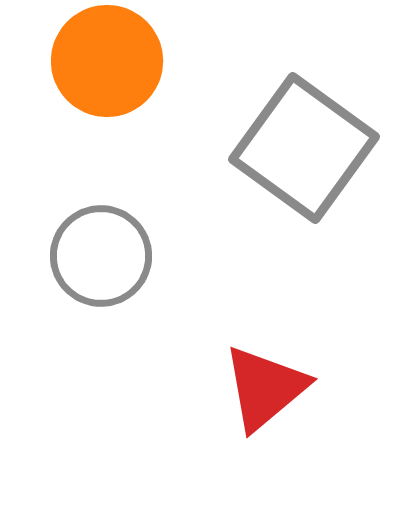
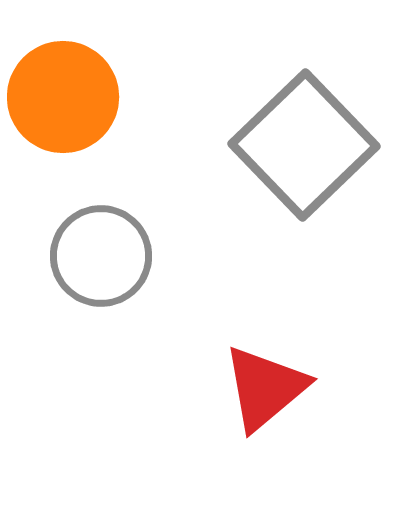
orange circle: moved 44 px left, 36 px down
gray square: moved 3 px up; rotated 10 degrees clockwise
